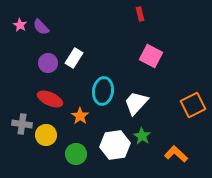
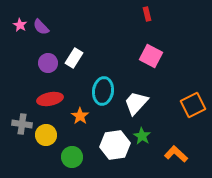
red rectangle: moved 7 px right
red ellipse: rotated 35 degrees counterclockwise
green circle: moved 4 px left, 3 px down
